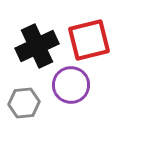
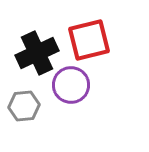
black cross: moved 7 px down
gray hexagon: moved 3 px down
